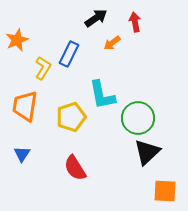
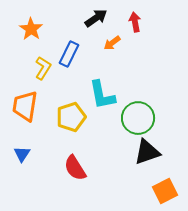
orange star: moved 14 px right, 11 px up; rotated 15 degrees counterclockwise
black triangle: rotated 24 degrees clockwise
orange square: rotated 30 degrees counterclockwise
